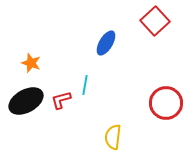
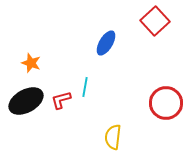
cyan line: moved 2 px down
